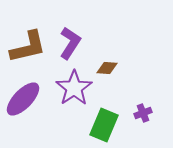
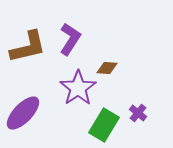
purple L-shape: moved 4 px up
purple star: moved 4 px right
purple ellipse: moved 14 px down
purple cross: moved 5 px left; rotated 30 degrees counterclockwise
green rectangle: rotated 8 degrees clockwise
